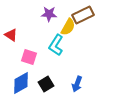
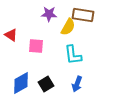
brown rectangle: rotated 35 degrees clockwise
cyan L-shape: moved 17 px right, 10 px down; rotated 40 degrees counterclockwise
pink square: moved 7 px right, 11 px up; rotated 14 degrees counterclockwise
